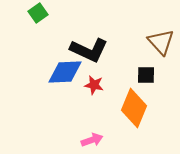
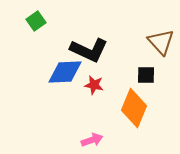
green square: moved 2 px left, 8 px down
